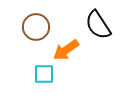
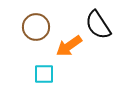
orange arrow: moved 3 px right, 4 px up
